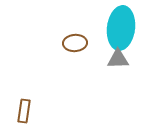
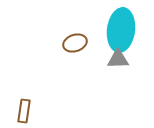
cyan ellipse: moved 2 px down
brown ellipse: rotated 15 degrees counterclockwise
